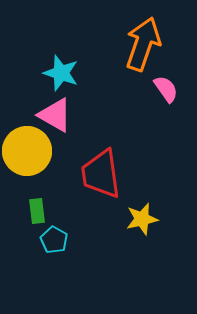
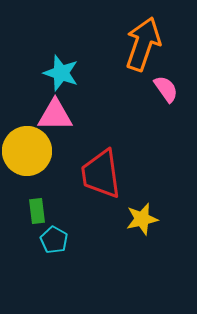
pink triangle: rotated 30 degrees counterclockwise
